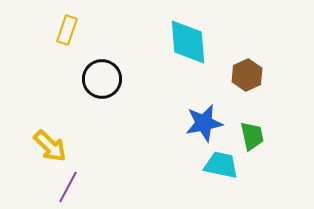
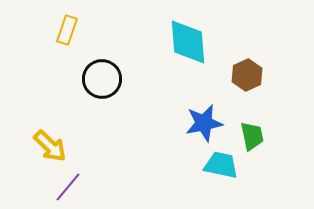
purple line: rotated 12 degrees clockwise
